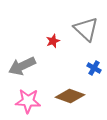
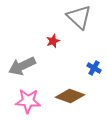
gray triangle: moved 7 px left, 12 px up
